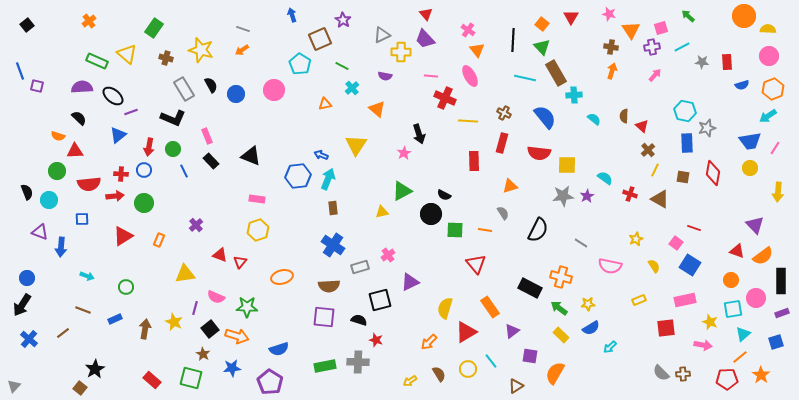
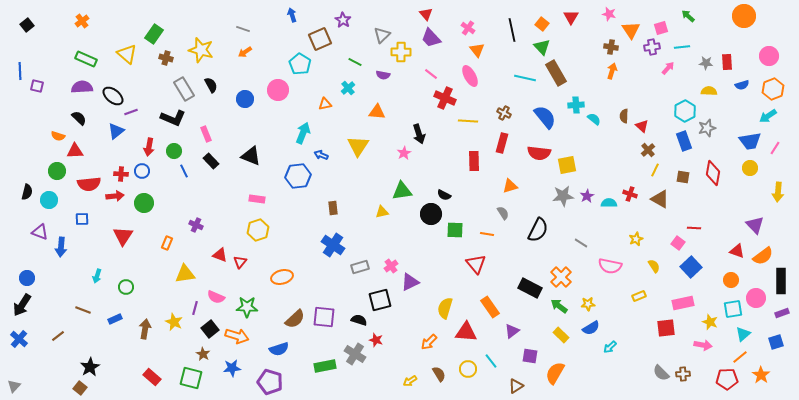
orange cross at (89, 21): moved 7 px left
green rectangle at (154, 28): moved 6 px down
yellow semicircle at (768, 29): moved 59 px left, 62 px down
pink cross at (468, 30): moved 2 px up
gray triangle at (382, 35): rotated 18 degrees counterclockwise
purple trapezoid at (425, 39): moved 6 px right, 1 px up
black line at (513, 40): moved 1 px left, 10 px up; rotated 15 degrees counterclockwise
cyan line at (682, 47): rotated 21 degrees clockwise
orange arrow at (242, 50): moved 3 px right, 2 px down
green rectangle at (97, 61): moved 11 px left, 2 px up
gray star at (702, 62): moved 4 px right, 1 px down
green line at (342, 66): moved 13 px right, 4 px up
blue line at (20, 71): rotated 18 degrees clockwise
pink arrow at (655, 75): moved 13 px right, 7 px up
purple semicircle at (385, 76): moved 2 px left, 1 px up
pink line at (431, 76): moved 2 px up; rotated 32 degrees clockwise
cyan cross at (352, 88): moved 4 px left
pink circle at (274, 90): moved 4 px right
blue circle at (236, 94): moved 9 px right, 5 px down
cyan cross at (574, 95): moved 2 px right, 10 px down
orange triangle at (377, 109): moved 3 px down; rotated 36 degrees counterclockwise
cyan hexagon at (685, 111): rotated 20 degrees clockwise
blue triangle at (118, 135): moved 2 px left, 4 px up
pink rectangle at (207, 136): moved 1 px left, 2 px up
blue rectangle at (687, 143): moved 3 px left, 2 px up; rotated 18 degrees counterclockwise
yellow triangle at (356, 145): moved 2 px right, 1 px down
green circle at (173, 149): moved 1 px right, 2 px down
yellow square at (567, 165): rotated 12 degrees counterclockwise
blue circle at (144, 170): moved 2 px left, 1 px down
cyan semicircle at (605, 178): moved 4 px right, 25 px down; rotated 35 degrees counterclockwise
cyan arrow at (328, 179): moved 25 px left, 46 px up
green triangle at (402, 191): rotated 20 degrees clockwise
black semicircle at (27, 192): rotated 35 degrees clockwise
purple cross at (196, 225): rotated 24 degrees counterclockwise
red line at (694, 228): rotated 16 degrees counterclockwise
orange line at (485, 230): moved 2 px right, 4 px down
red triangle at (123, 236): rotated 25 degrees counterclockwise
orange rectangle at (159, 240): moved 8 px right, 3 px down
pink square at (676, 243): moved 2 px right
pink cross at (388, 255): moved 3 px right, 11 px down
blue square at (690, 265): moved 1 px right, 2 px down; rotated 15 degrees clockwise
cyan arrow at (87, 276): moved 10 px right; rotated 88 degrees clockwise
orange cross at (561, 277): rotated 30 degrees clockwise
brown semicircle at (329, 286): moved 34 px left, 33 px down; rotated 40 degrees counterclockwise
yellow rectangle at (639, 300): moved 4 px up
pink rectangle at (685, 300): moved 2 px left, 3 px down
green arrow at (559, 308): moved 2 px up
red triangle at (466, 332): rotated 35 degrees clockwise
brown line at (63, 333): moved 5 px left, 3 px down
blue cross at (29, 339): moved 10 px left
gray cross at (358, 362): moved 3 px left, 8 px up; rotated 30 degrees clockwise
black star at (95, 369): moved 5 px left, 2 px up
red rectangle at (152, 380): moved 3 px up
purple pentagon at (270, 382): rotated 15 degrees counterclockwise
